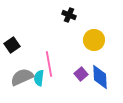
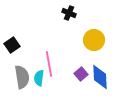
black cross: moved 2 px up
gray semicircle: rotated 105 degrees clockwise
